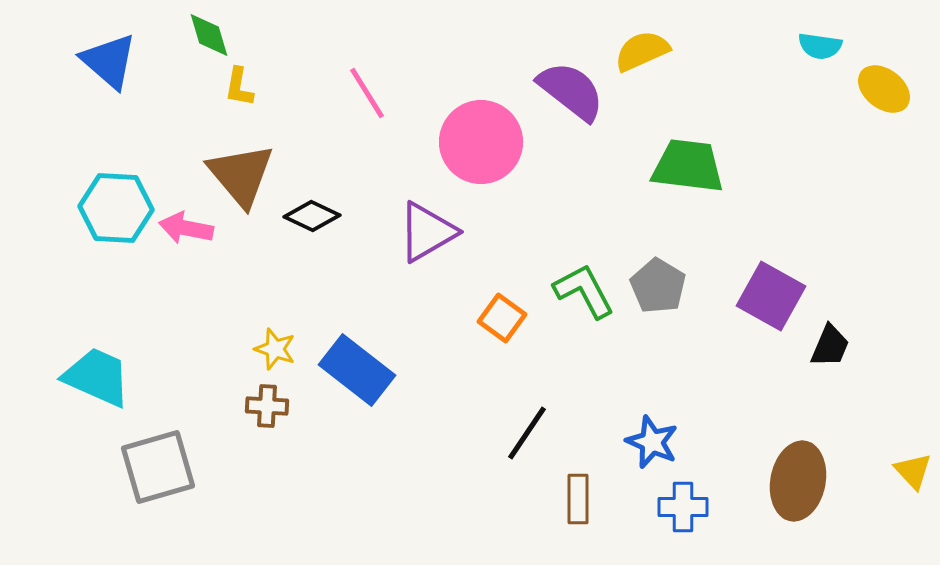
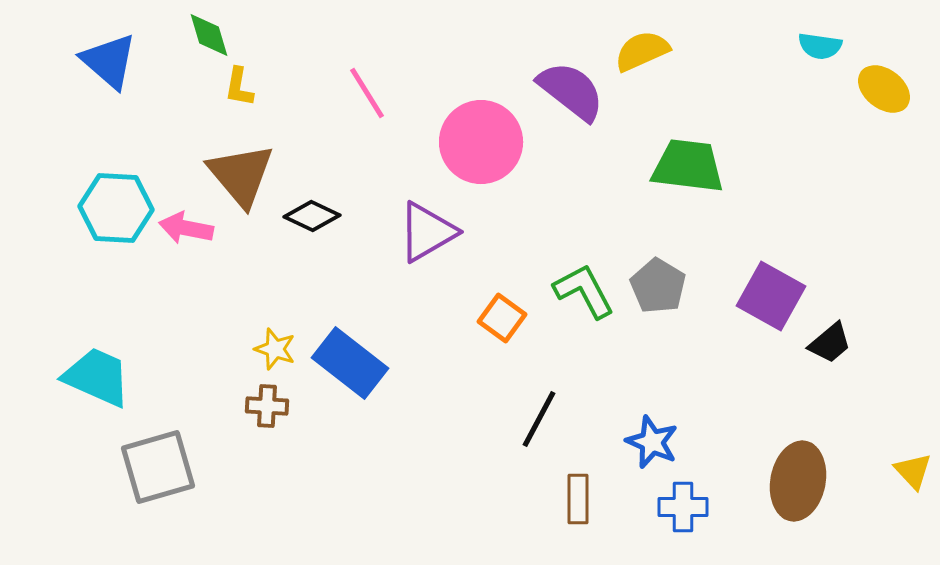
black trapezoid: moved 3 px up; rotated 27 degrees clockwise
blue rectangle: moved 7 px left, 7 px up
black line: moved 12 px right, 14 px up; rotated 6 degrees counterclockwise
